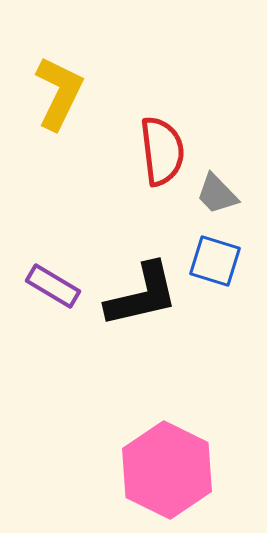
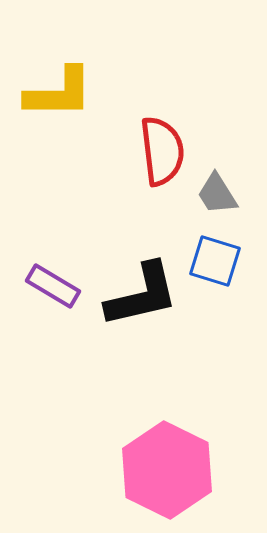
yellow L-shape: rotated 64 degrees clockwise
gray trapezoid: rotated 12 degrees clockwise
